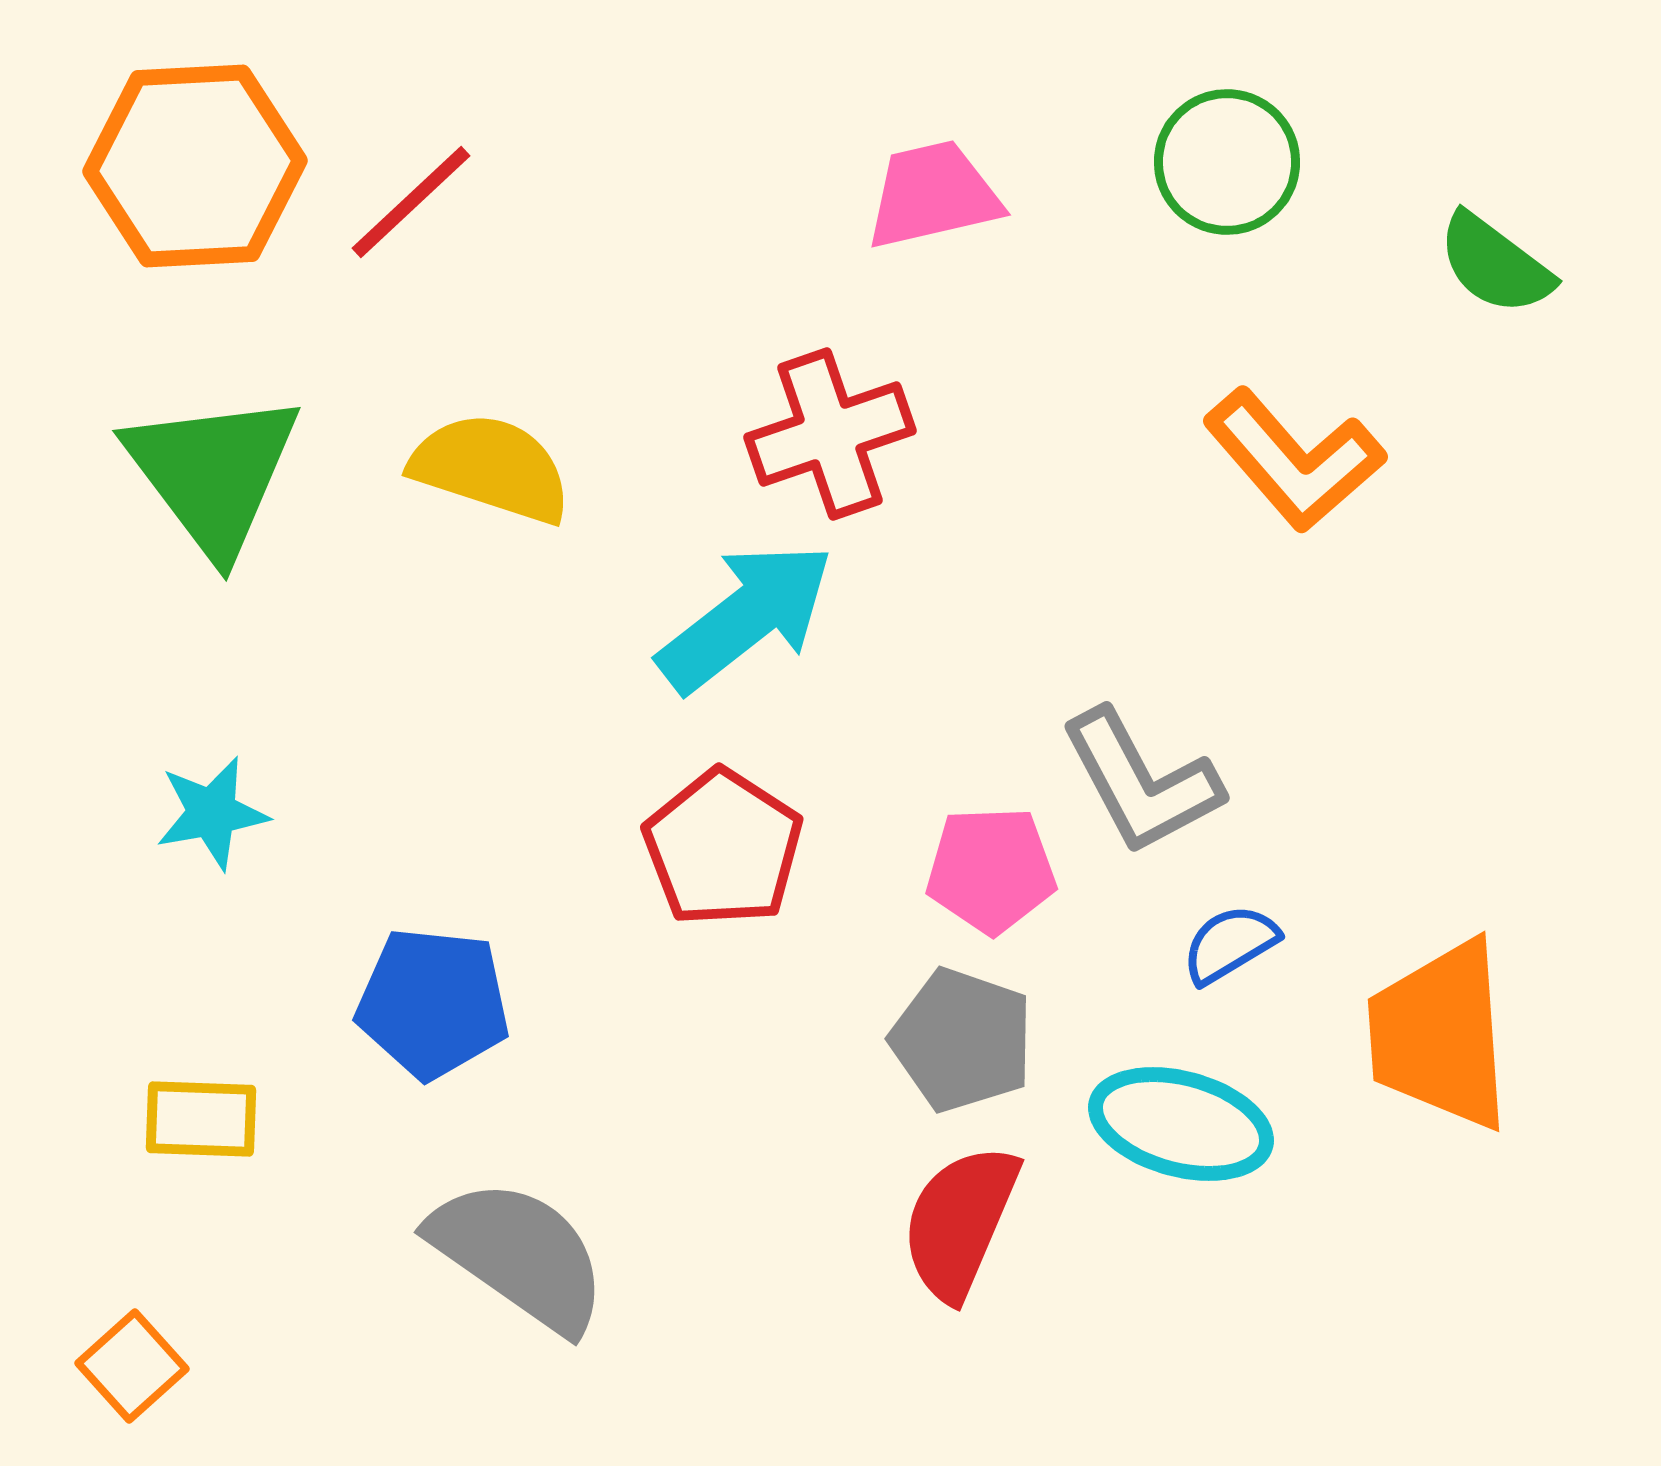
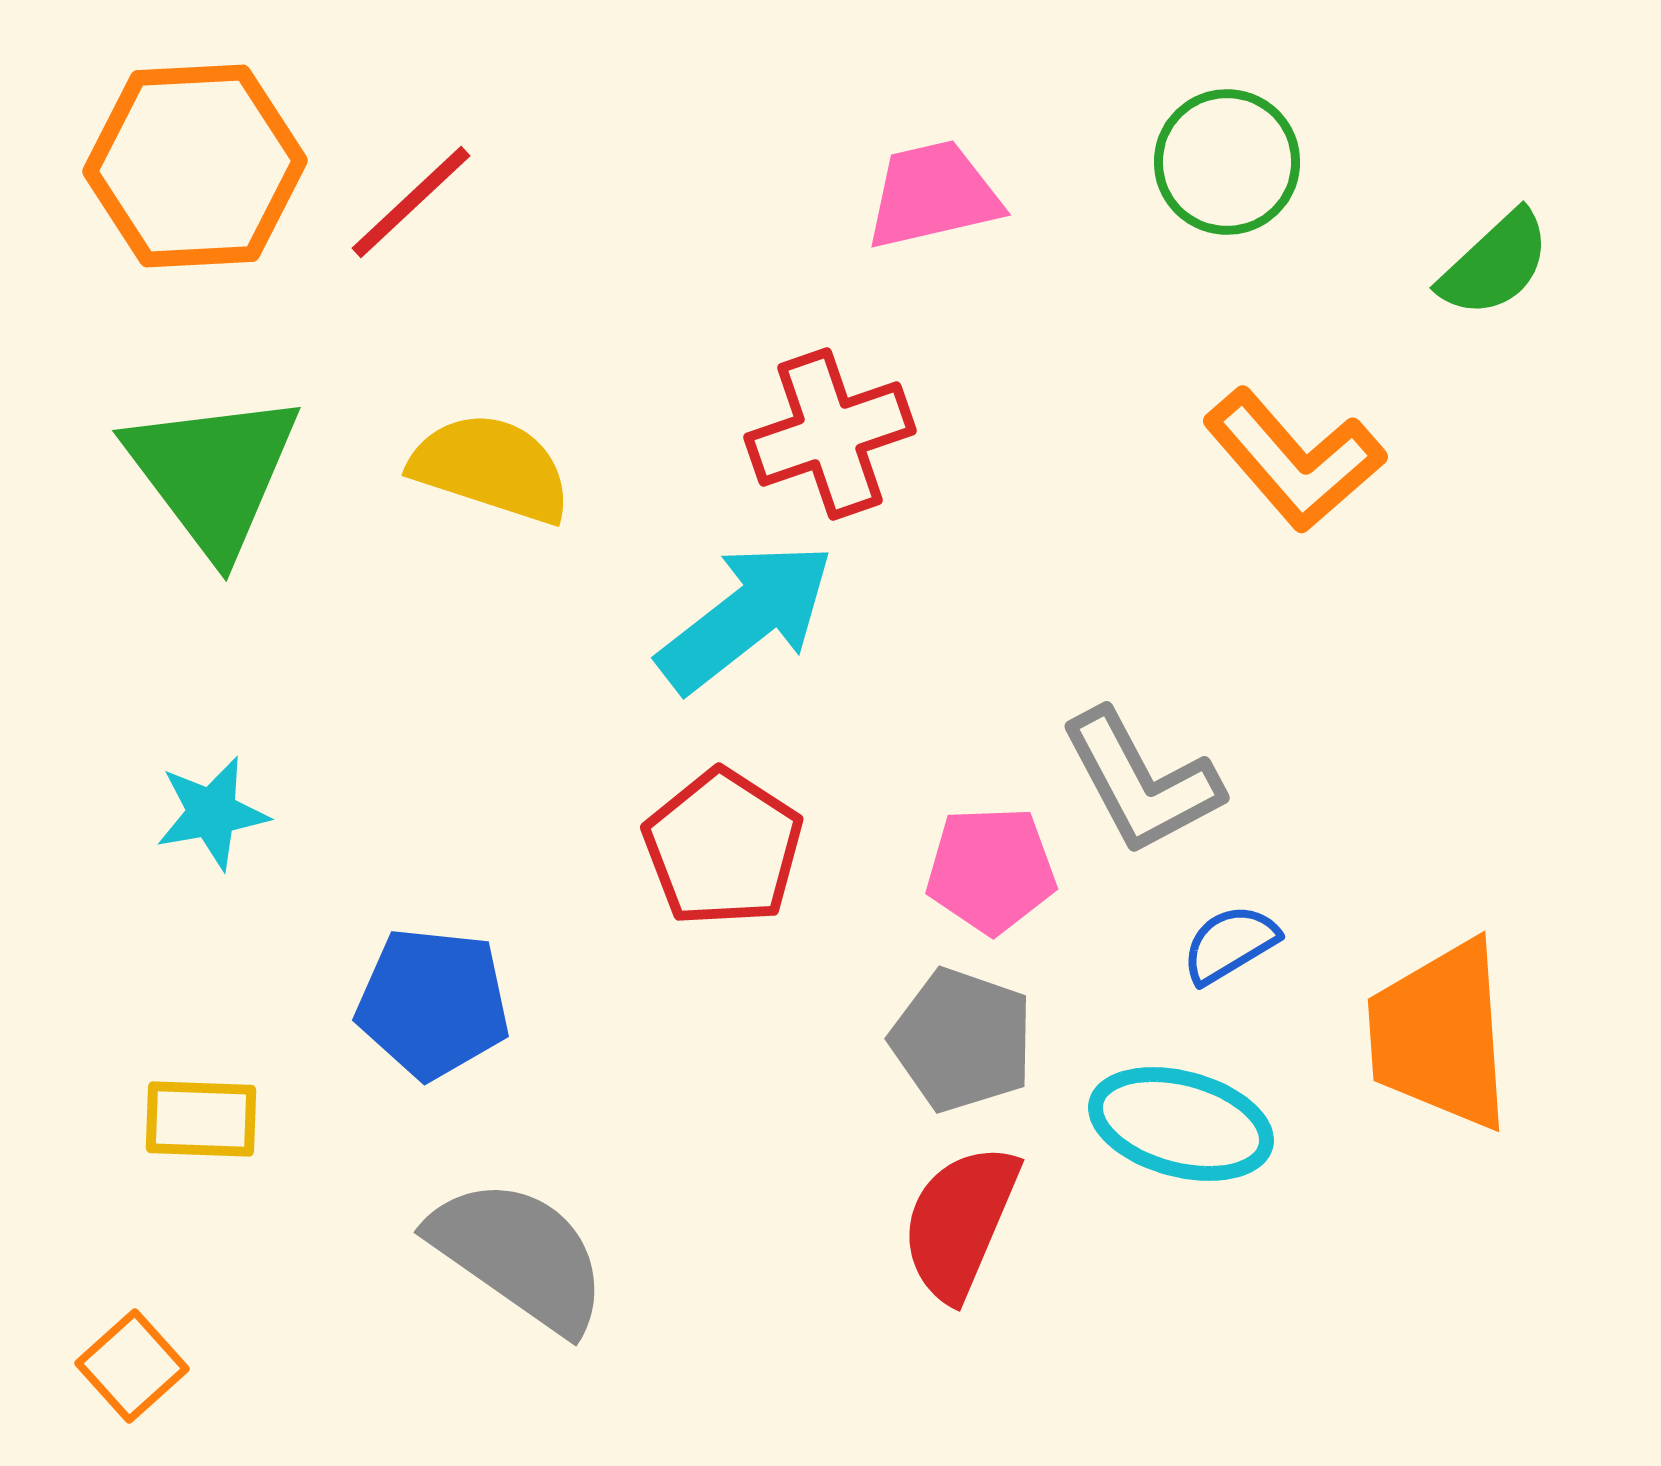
green semicircle: rotated 80 degrees counterclockwise
